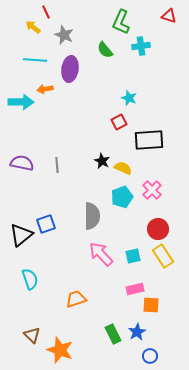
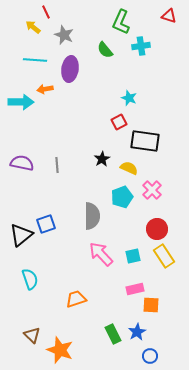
black rectangle: moved 4 px left, 1 px down; rotated 12 degrees clockwise
black star: moved 2 px up; rotated 14 degrees clockwise
yellow semicircle: moved 6 px right
red circle: moved 1 px left
yellow rectangle: moved 1 px right
